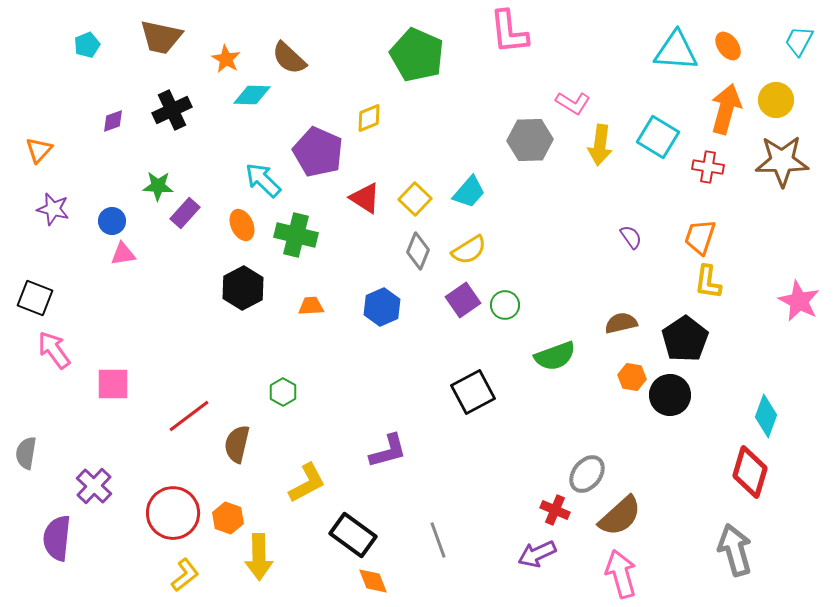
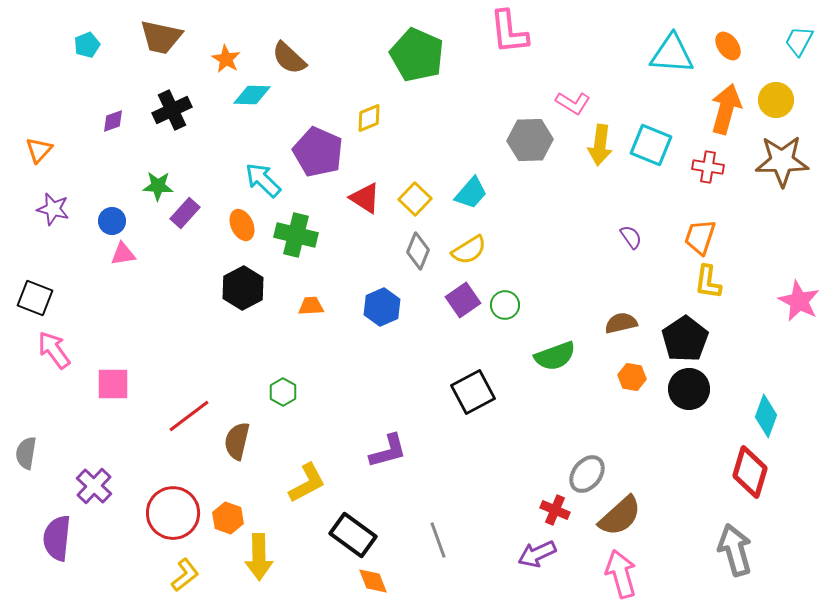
cyan triangle at (676, 51): moved 4 px left, 3 px down
cyan square at (658, 137): moved 7 px left, 8 px down; rotated 9 degrees counterclockwise
cyan trapezoid at (469, 192): moved 2 px right, 1 px down
black circle at (670, 395): moved 19 px right, 6 px up
brown semicircle at (237, 444): moved 3 px up
